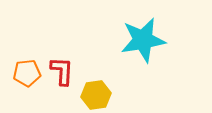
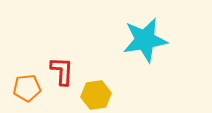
cyan star: moved 2 px right
orange pentagon: moved 15 px down
